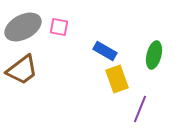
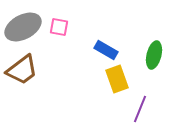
blue rectangle: moved 1 px right, 1 px up
